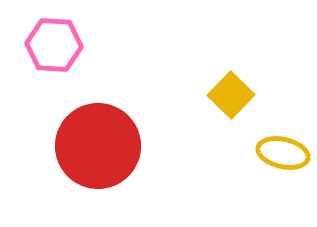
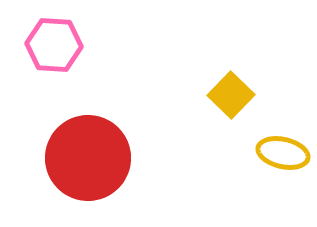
red circle: moved 10 px left, 12 px down
